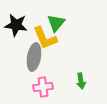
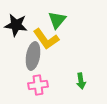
green triangle: moved 1 px right, 3 px up
yellow L-shape: moved 1 px right, 1 px down; rotated 12 degrees counterclockwise
gray ellipse: moved 1 px left, 1 px up
pink cross: moved 5 px left, 2 px up
